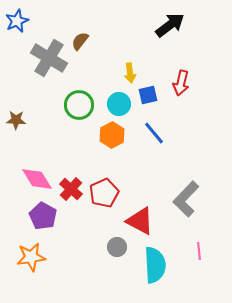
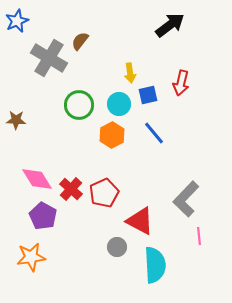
pink line: moved 15 px up
